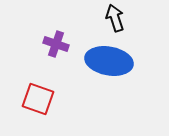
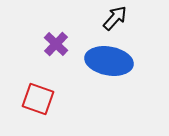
black arrow: rotated 60 degrees clockwise
purple cross: rotated 25 degrees clockwise
